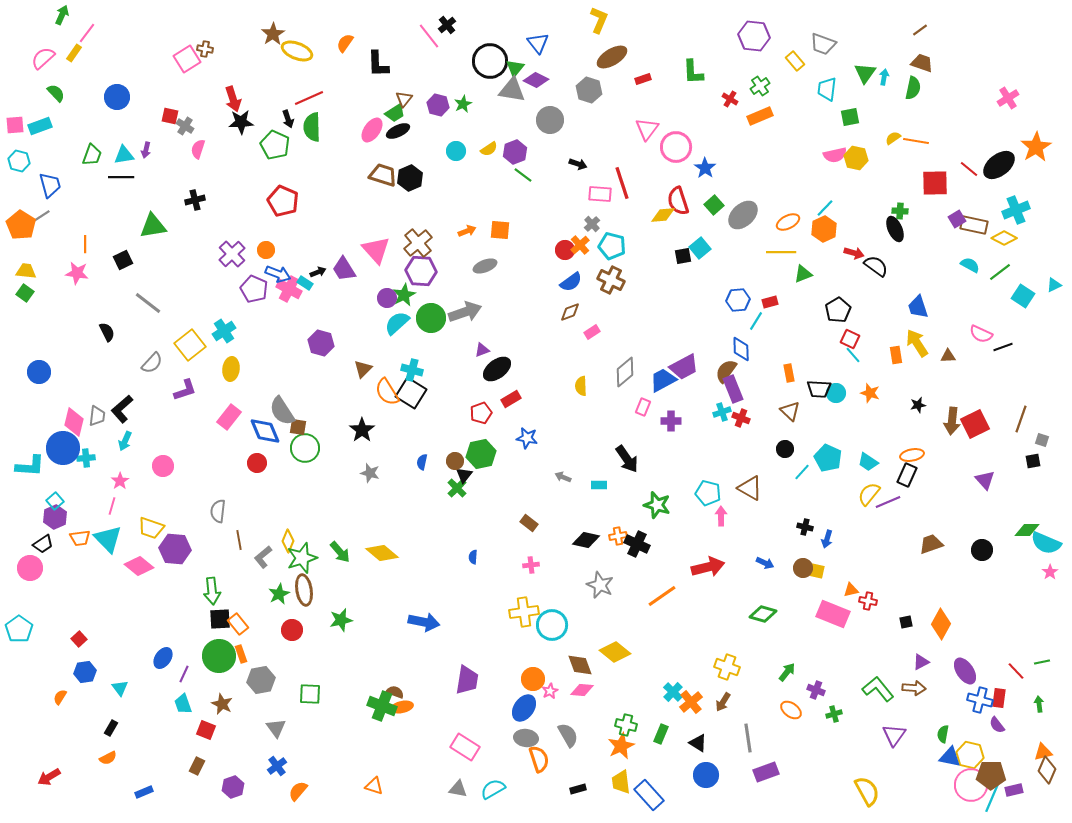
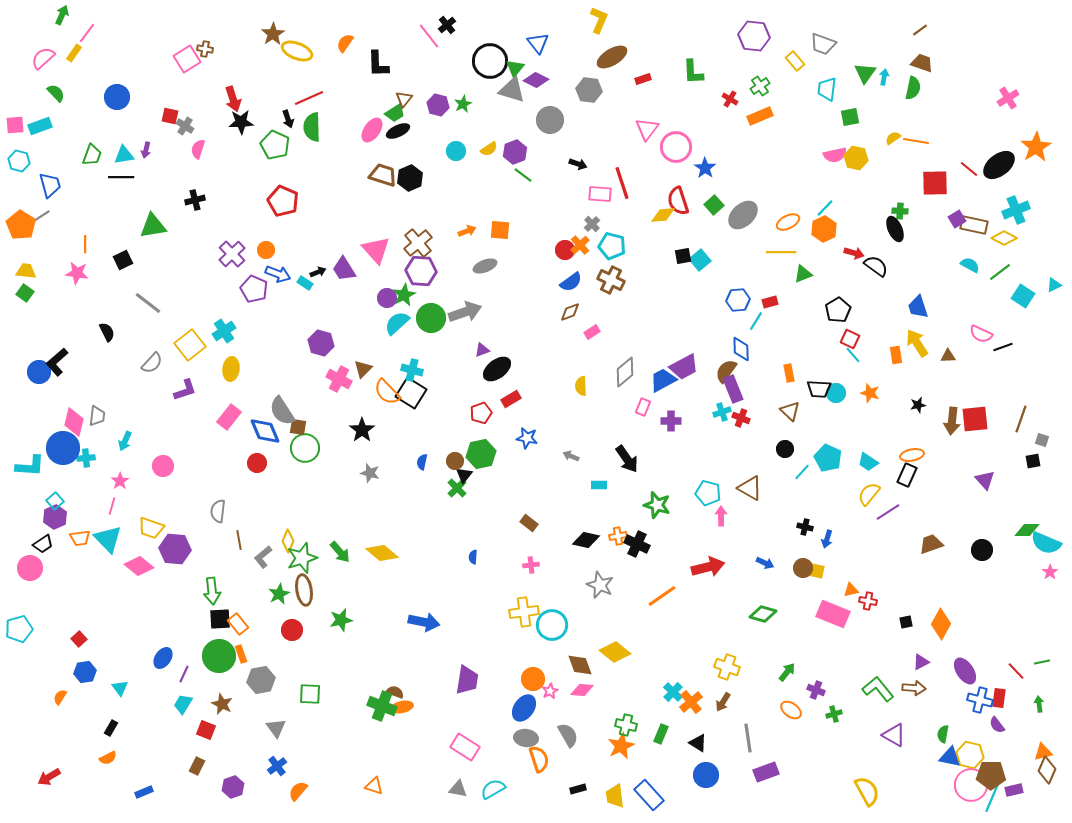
gray triangle at (512, 90): rotated 8 degrees clockwise
gray hexagon at (589, 90): rotated 10 degrees counterclockwise
cyan square at (700, 248): moved 12 px down
pink cross at (289, 289): moved 50 px right, 90 px down
orange semicircle at (387, 392): rotated 12 degrees counterclockwise
black L-shape at (122, 409): moved 65 px left, 47 px up
red square at (975, 424): moved 5 px up; rotated 20 degrees clockwise
gray arrow at (563, 477): moved 8 px right, 21 px up
purple line at (888, 502): moved 10 px down; rotated 10 degrees counterclockwise
cyan pentagon at (19, 629): rotated 20 degrees clockwise
cyan trapezoid at (183, 704): rotated 50 degrees clockwise
purple triangle at (894, 735): rotated 35 degrees counterclockwise
yellow trapezoid at (621, 782): moved 6 px left, 14 px down
